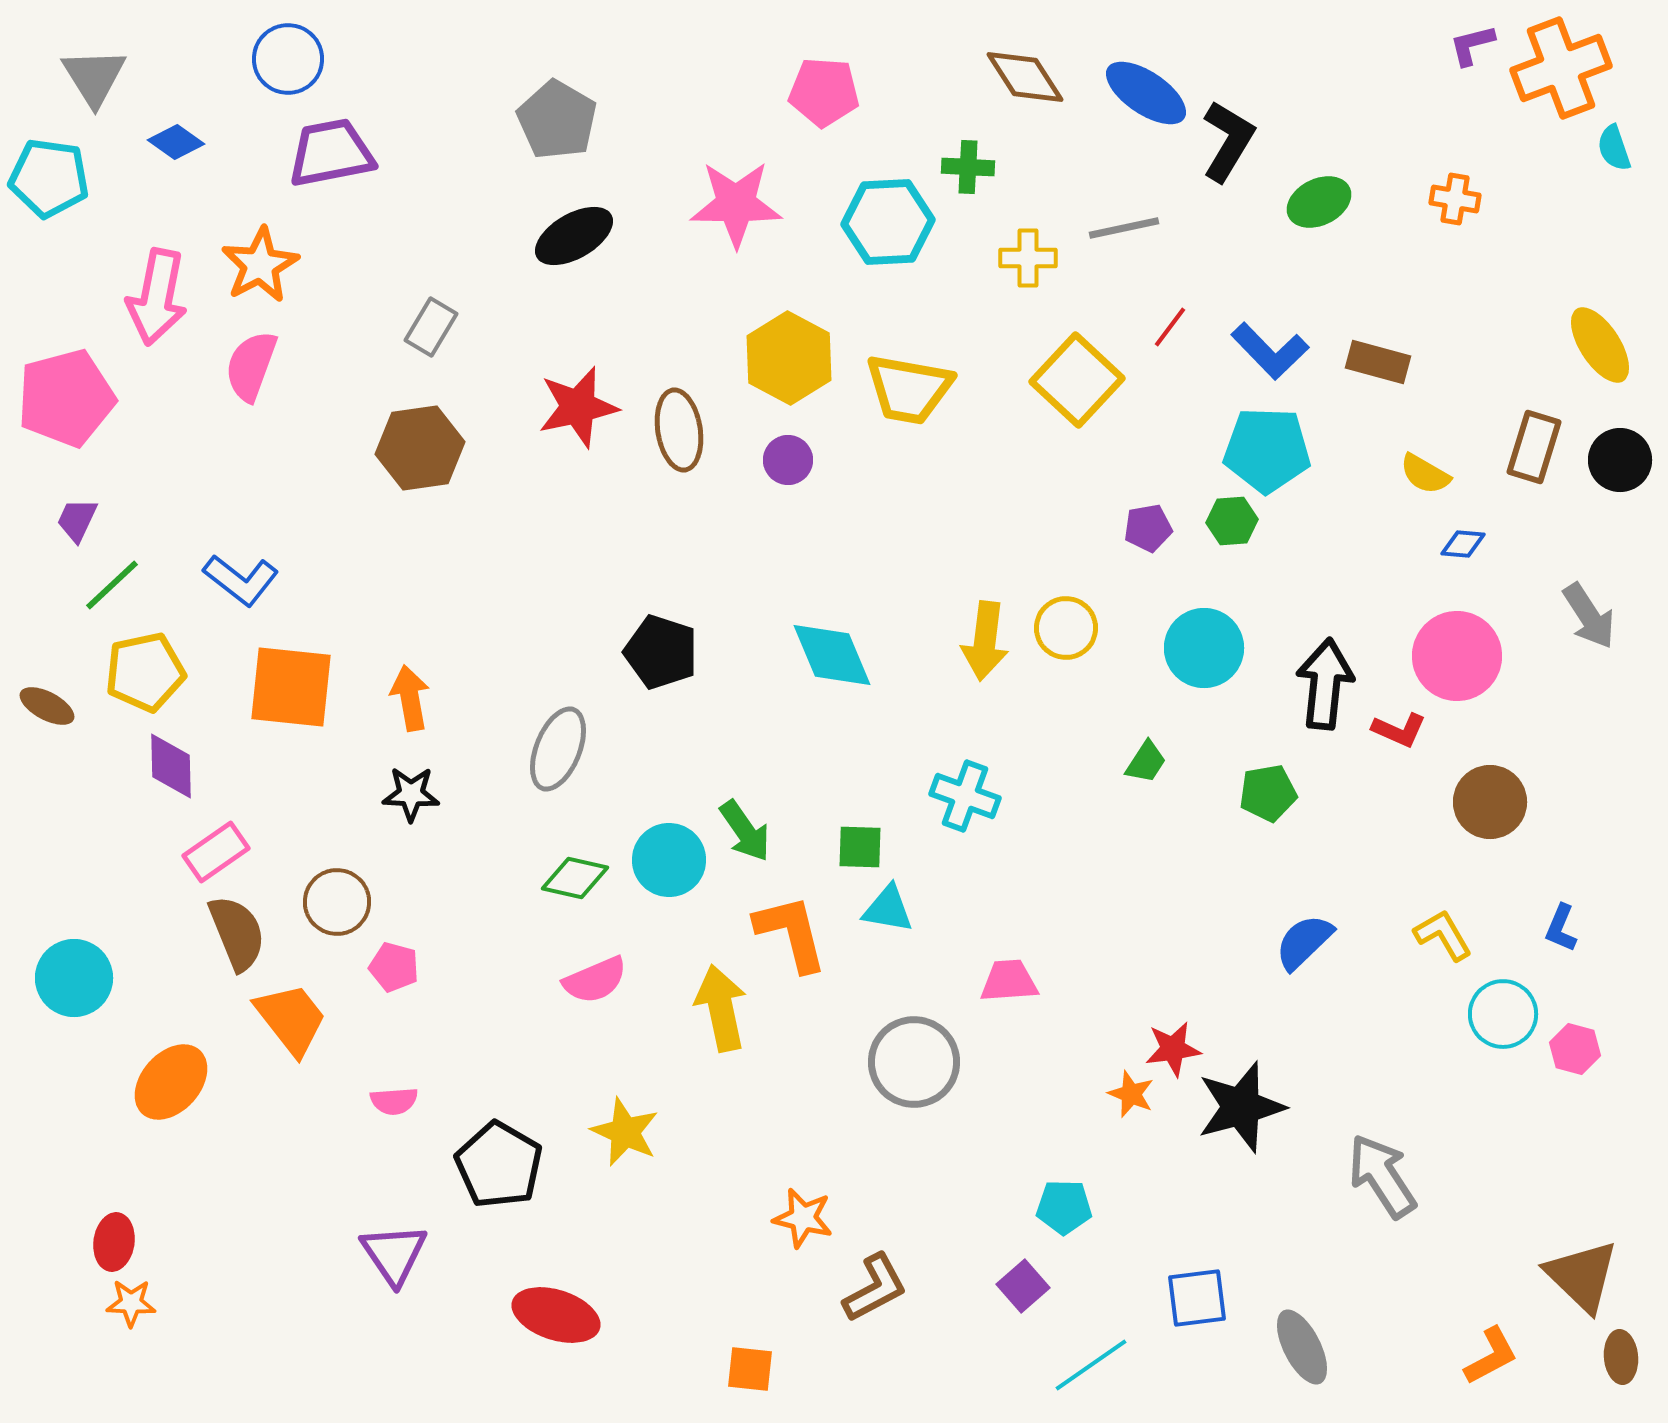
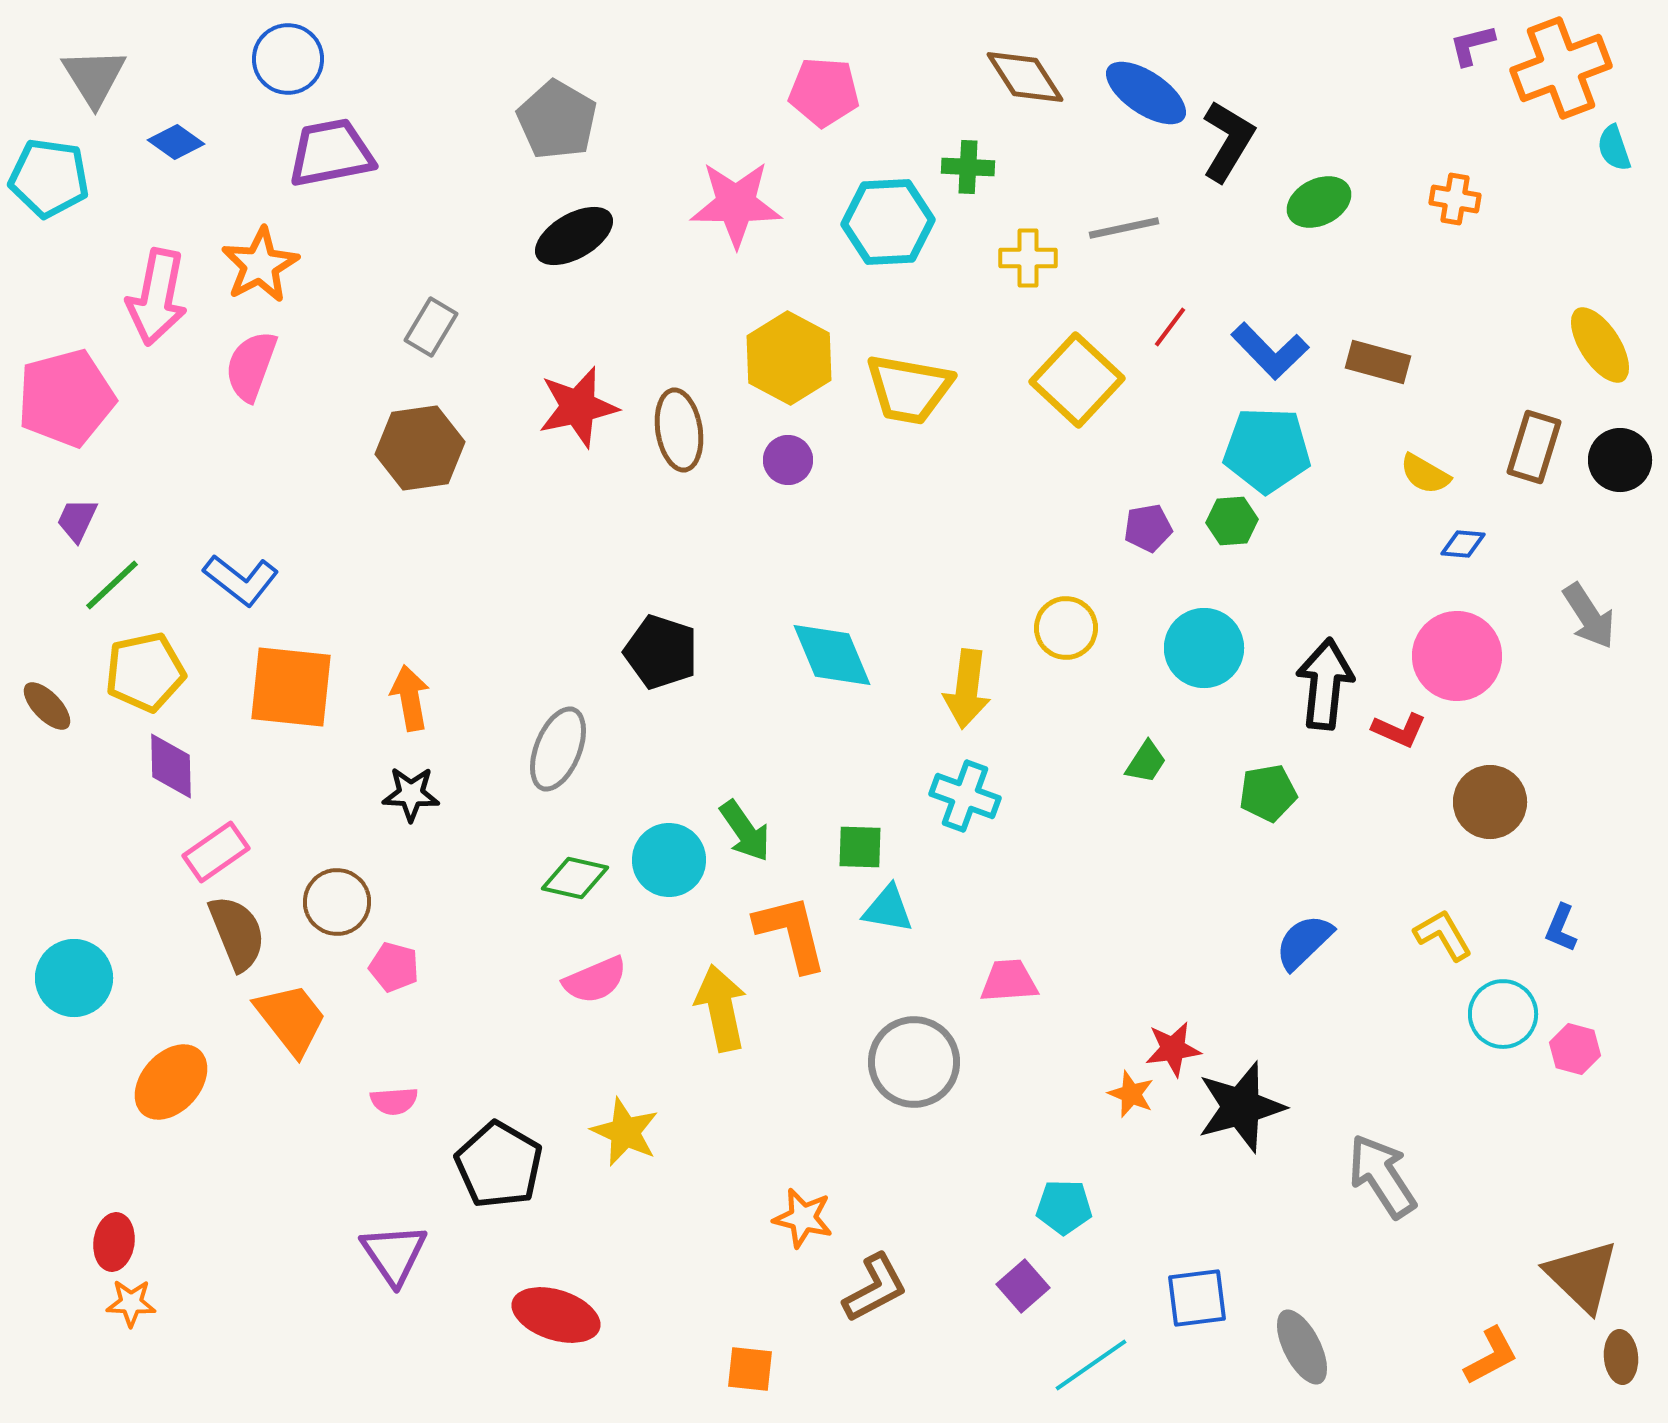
yellow arrow at (985, 641): moved 18 px left, 48 px down
brown ellipse at (47, 706): rotated 18 degrees clockwise
